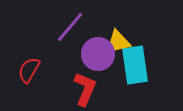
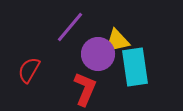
yellow triangle: moved 1 px left, 1 px up
cyan rectangle: moved 2 px down
